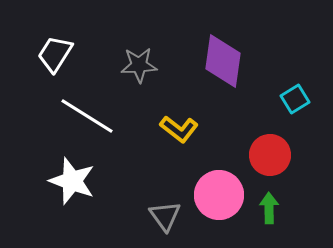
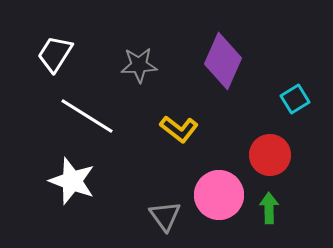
purple diamond: rotated 16 degrees clockwise
